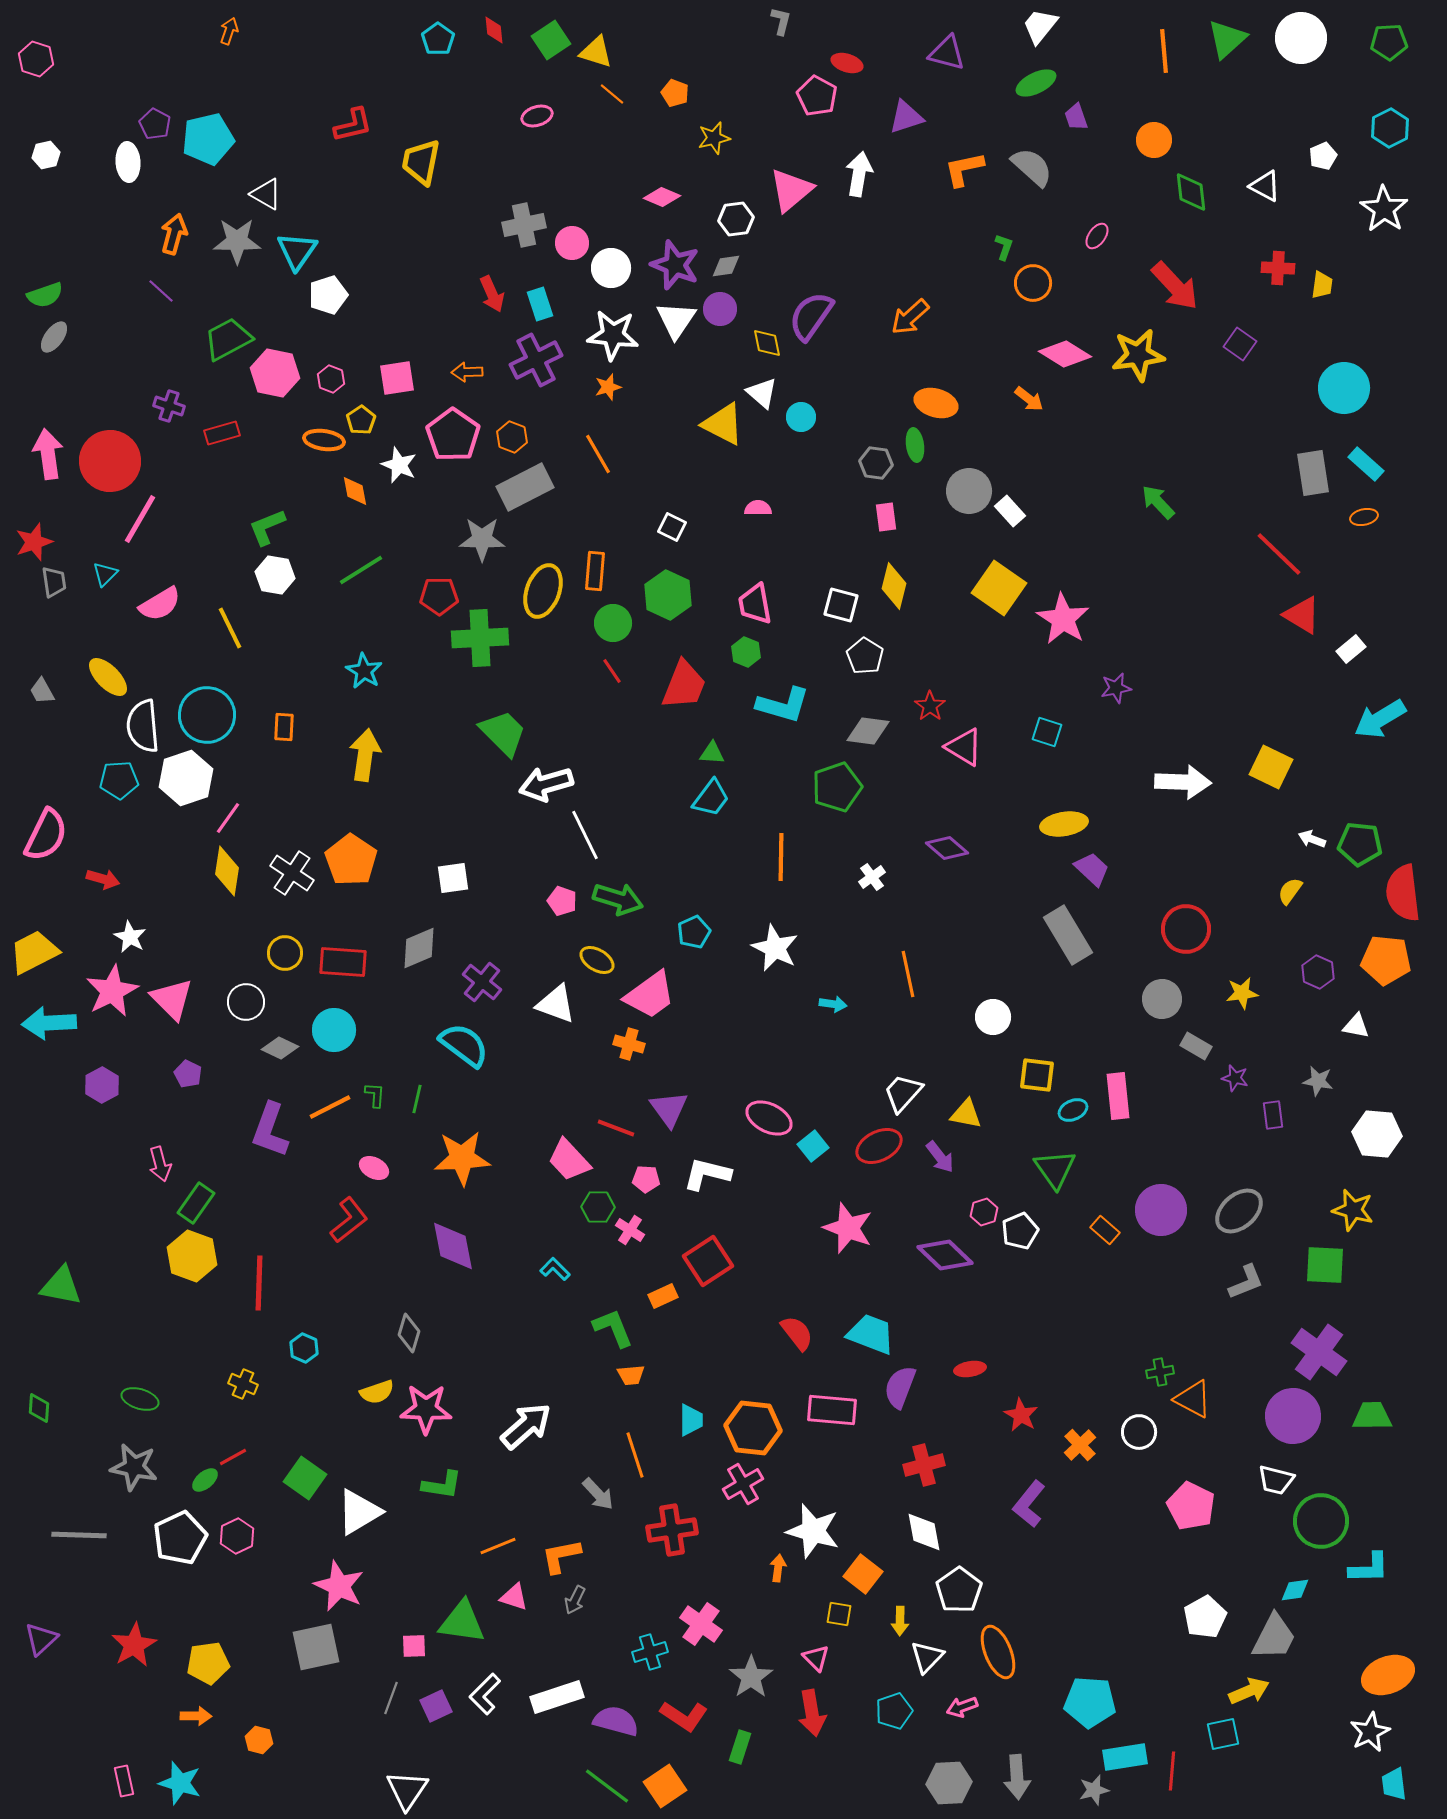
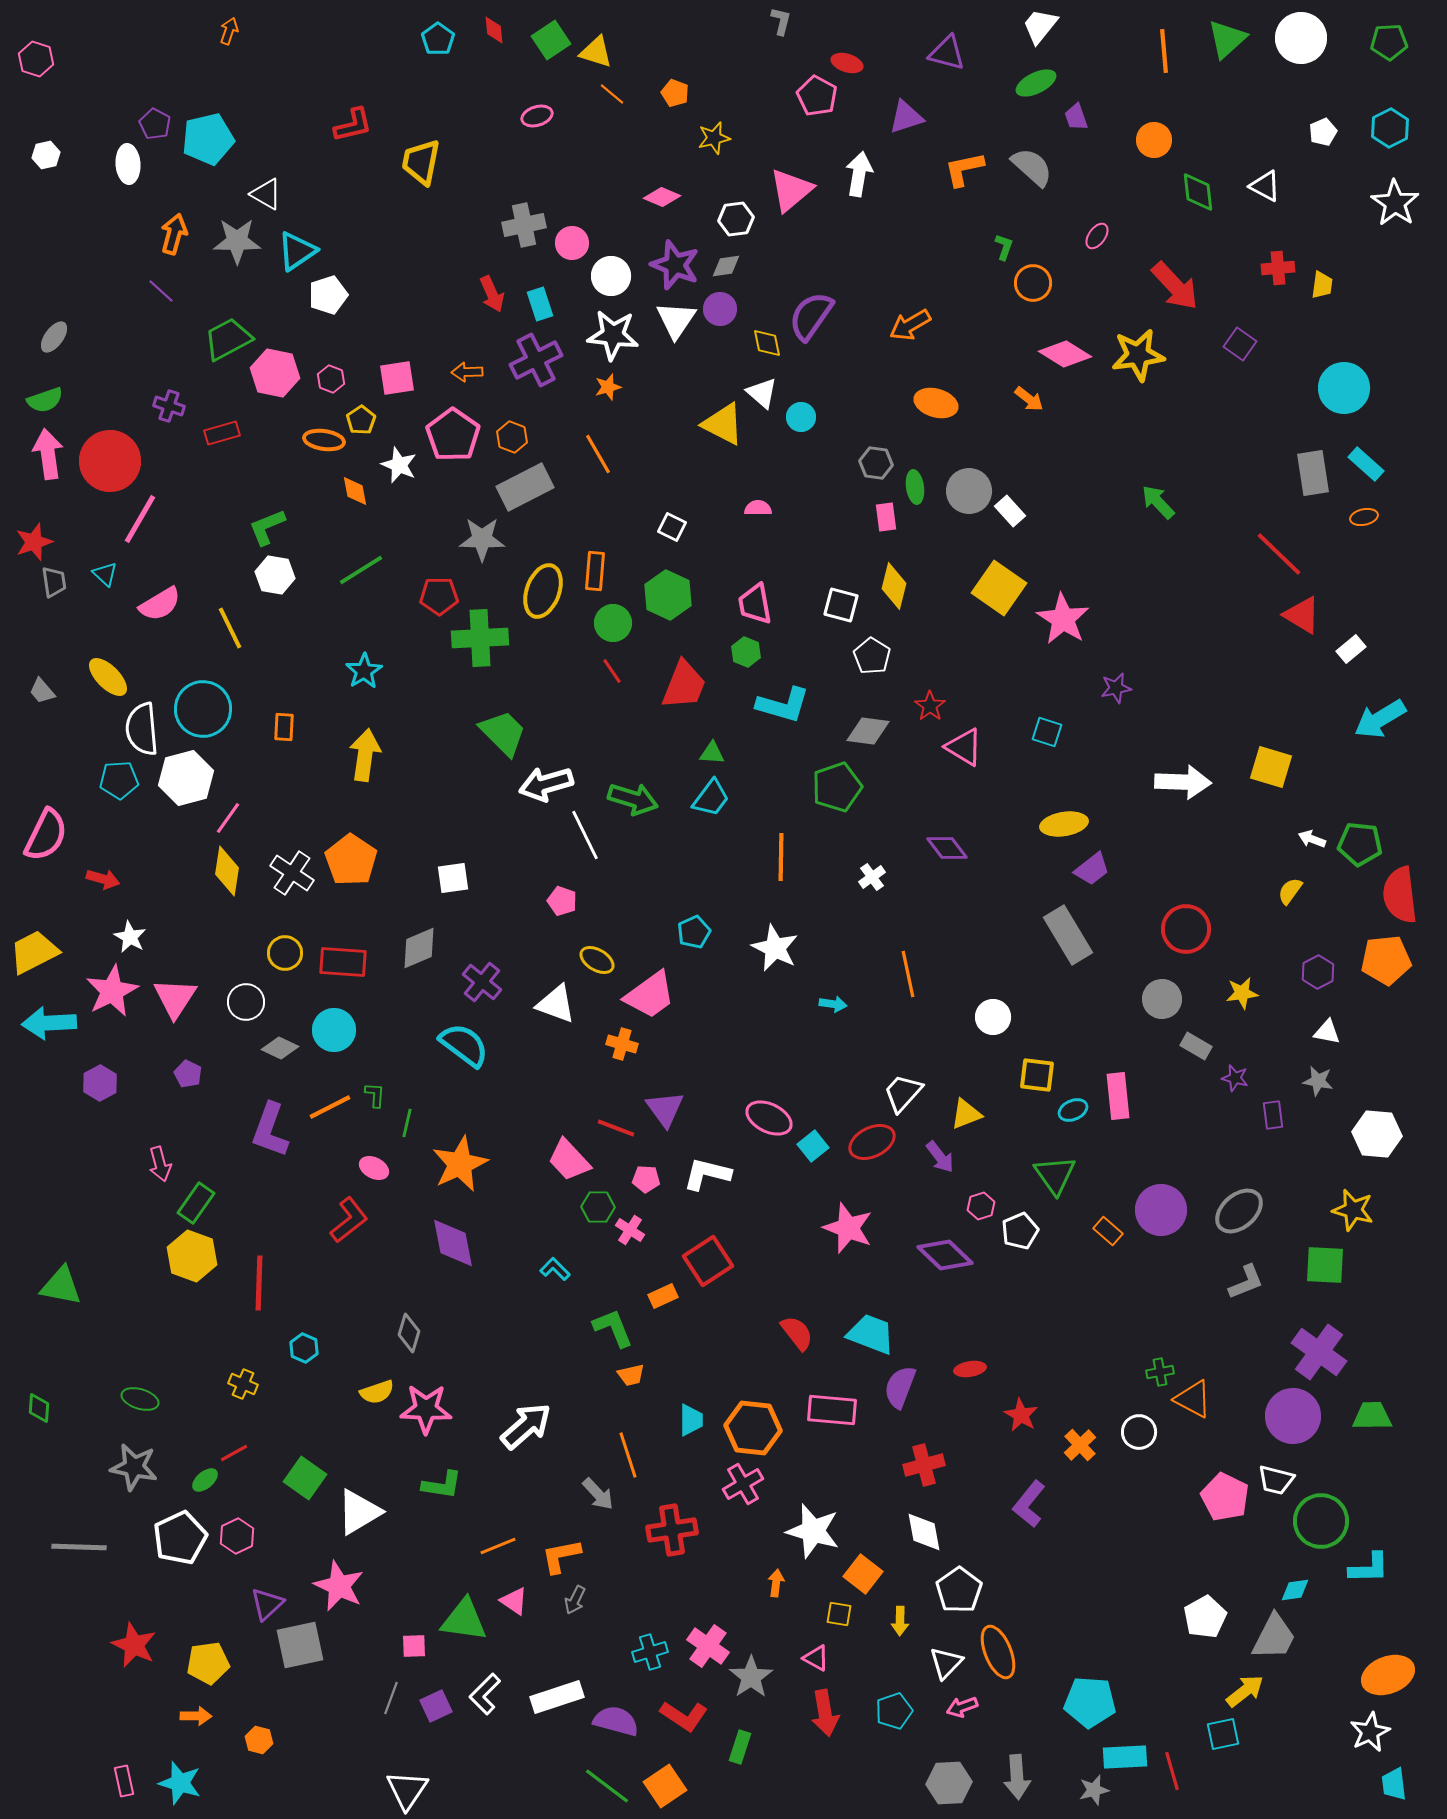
white pentagon at (1323, 156): moved 24 px up
white ellipse at (128, 162): moved 2 px down
green diamond at (1191, 192): moved 7 px right
white star at (1384, 209): moved 11 px right, 6 px up
cyan triangle at (297, 251): rotated 21 degrees clockwise
white circle at (611, 268): moved 8 px down
red cross at (1278, 268): rotated 8 degrees counterclockwise
green semicircle at (45, 295): moved 105 px down
orange arrow at (910, 317): moved 8 px down; rotated 12 degrees clockwise
green ellipse at (915, 445): moved 42 px down
cyan triangle at (105, 574): rotated 32 degrees counterclockwise
white pentagon at (865, 656): moved 7 px right
cyan star at (364, 671): rotated 9 degrees clockwise
gray trapezoid at (42, 691): rotated 12 degrees counterclockwise
cyan circle at (207, 715): moved 4 px left, 6 px up
white semicircle at (143, 726): moved 1 px left, 3 px down
yellow square at (1271, 767): rotated 9 degrees counterclockwise
white hexagon at (186, 778): rotated 4 degrees clockwise
purple diamond at (947, 848): rotated 12 degrees clockwise
purple trapezoid at (1092, 869): rotated 99 degrees clockwise
red semicircle at (1403, 893): moved 3 px left, 2 px down
green arrow at (618, 899): moved 15 px right, 100 px up
orange pentagon at (1386, 960): rotated 12 degrees counterclockwise
purple hexagon at (1318, 972): rotated 8 degrees clockwise
pink triangle at (172, 999): moved 3 px right, 1 px up; rotated 18 degrees clockwise
white triangle at (1356, 1026): moved 29 px left, 6 px down
orange cross at (629, 1044): moved 7 px left
purple hexagon at (102, 1085): moved 2 px left, 2 px up
green line at (417, 1099): moved 10 px left, 24 px down
purple triangle at (669, 1109): moved 4 px left
yellow triangle at (966, 1114): rotated 32 degrees counterclockwise
red ellipse at (879, 1146): moved 7 px left, 4 px up
orange star at (462, 1158): moved 2 px left, 6 px down; rotated 22 degrees counterclockwise
green triangle at (1055, 1169): moved 6 px down
pink hexagon at (984, 1212): moved 3 px left, 6 px up
orange rectangle at (1105, 1230): moved 3 px right, 1 px down
purple diamond at (453, 1246): moved 3 px up
orange trapezoid at (631, 1375): rotated 8 degrees counterclockwise
orange line at (635, 1455): moved 7 px left
red line at (233, 1457): moved 1 px right, 4 px up
pink pentagon at (1191, 1506): moved 34 px right, 9 px up
gray line at (79, 1535): moved 12 px down
orange arrow at (778, 1568): moved 2 px left, 15 px down
pink triangle at (514, 1597): moved 4 px down; rotated 16 degrees clockwise
green triangle at (462, 1622): moved 2 px right, 2 px up
pink cross at (701, 1624): moved 7 px right, 22 px down
purple triangle at (41, 1639): moved 226 px right, 35 px up
red star at (134, 1645): rotated 18 degrees counterclockwise
gray square at (316, 1647): moved 16 px left, 2 px up
white triangle at (927, 1657): moved 19 px right, 6 px down
pink triangle at (816, 1658): rotated 16 degrees counterclockwise
yellow arrow at (1249, 1691): moved 4 px left; rotated 15 degrees counterclockwise
red arrow at (812, 1713): moved 13 px right
cyan rectangle at (1125, 1757): rotated 6 degrees clockwise
red line at (1172, 1771): rotated 21 degrees counterclockwise
